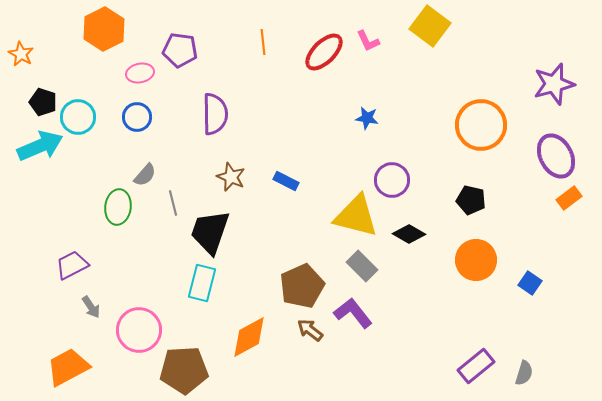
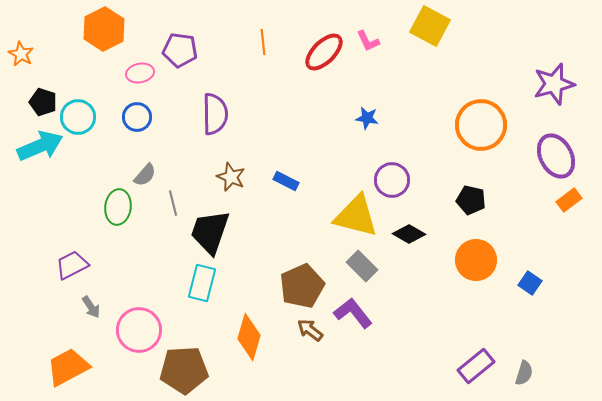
yellow square at (430, 26): rotated 9 degrees counterclockwise
orange rectangle at (569, 198): moved 2 px down
orange diamond at (249, 337): rotated 45 degrees counterclockwise
